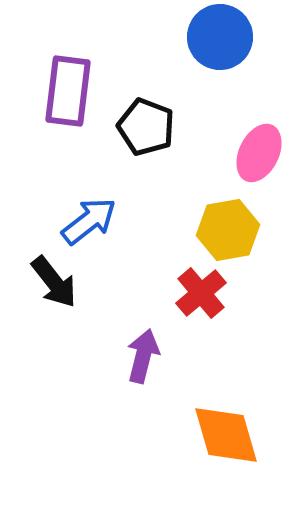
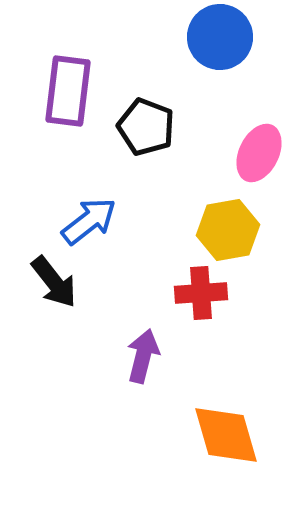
red cross: rotated 36 degrees clockwise
